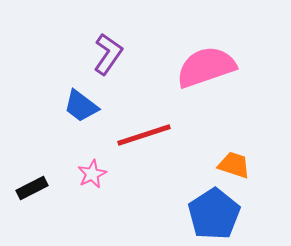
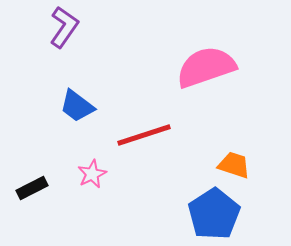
purple L-shape: moved 44 px left, 27 px up
blue trapezoid: moved 4 px left
